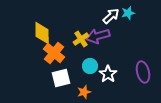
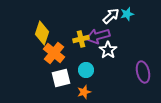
cyan star: moved 1 px left, 1 px down
yellow diamond: rotated 20 degrees clockwise
yellow cross: rotated 21 degrees clockwise
cyan circle: moved 4 px left, 4 px down
white star: moved 24 px up
